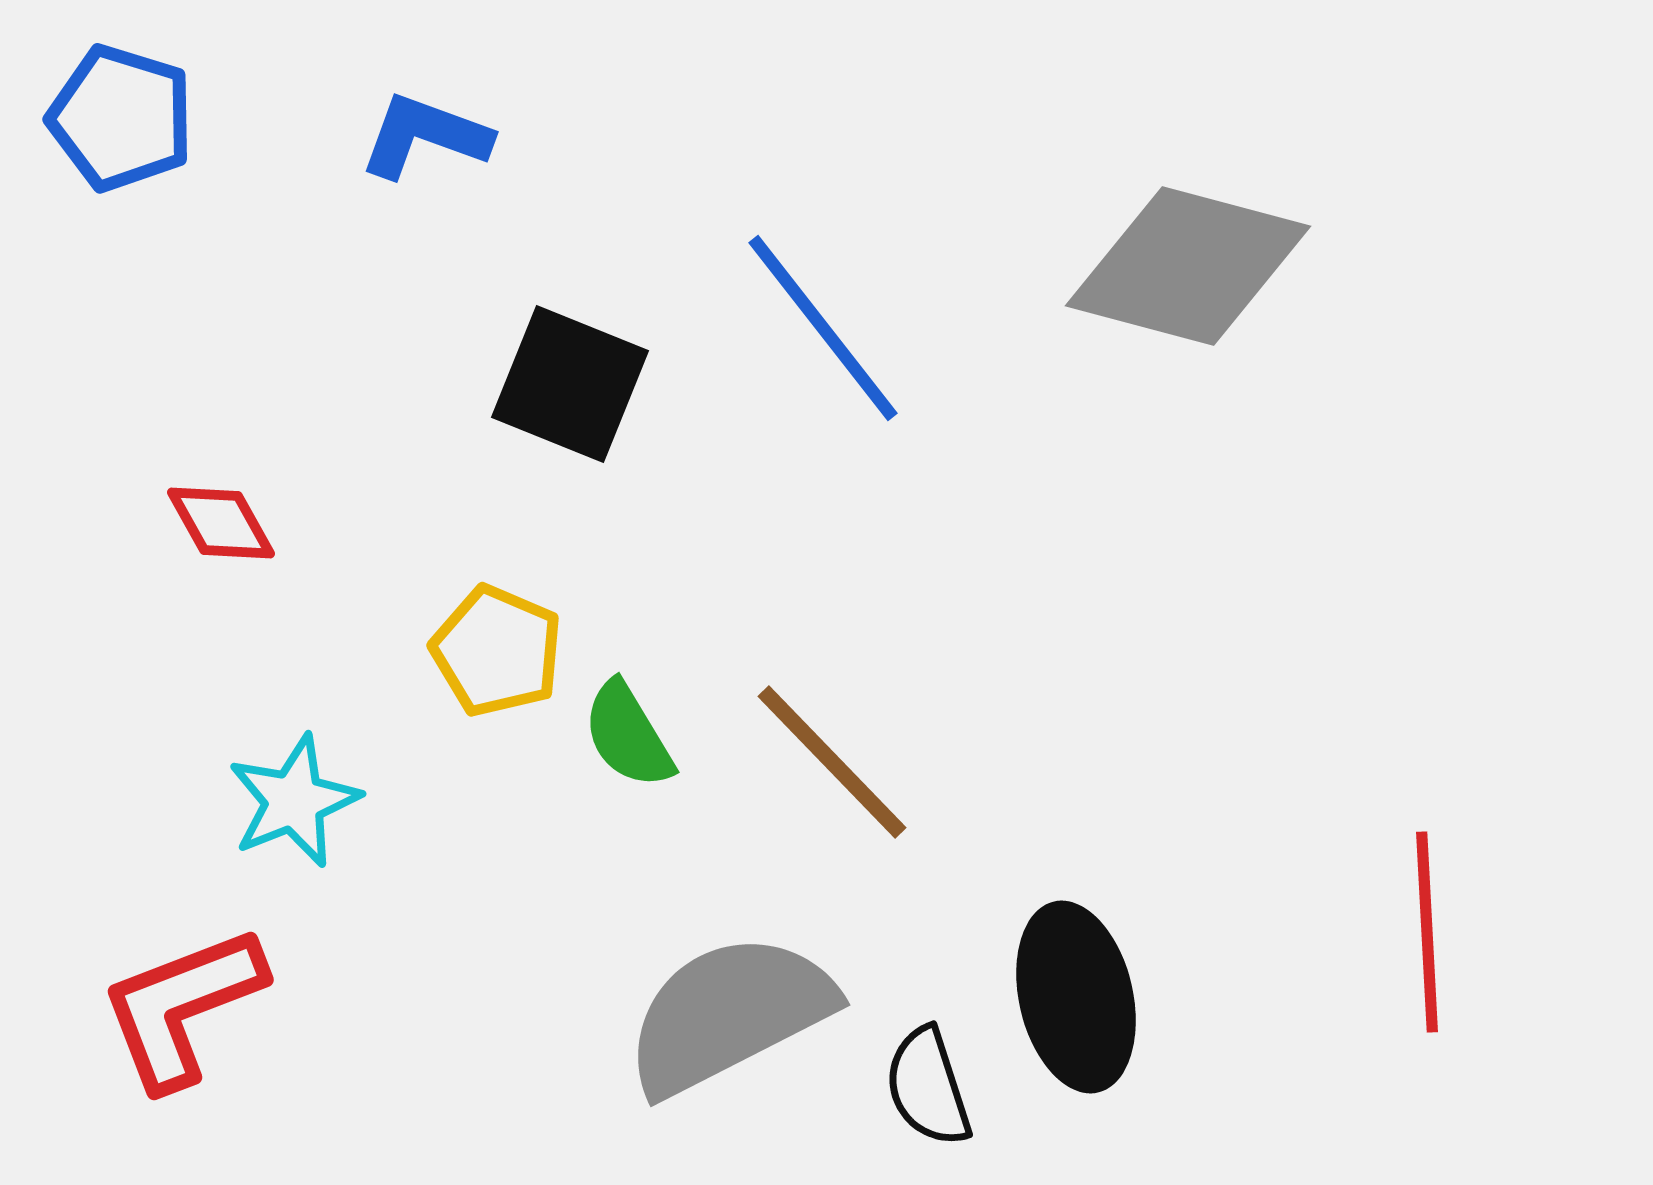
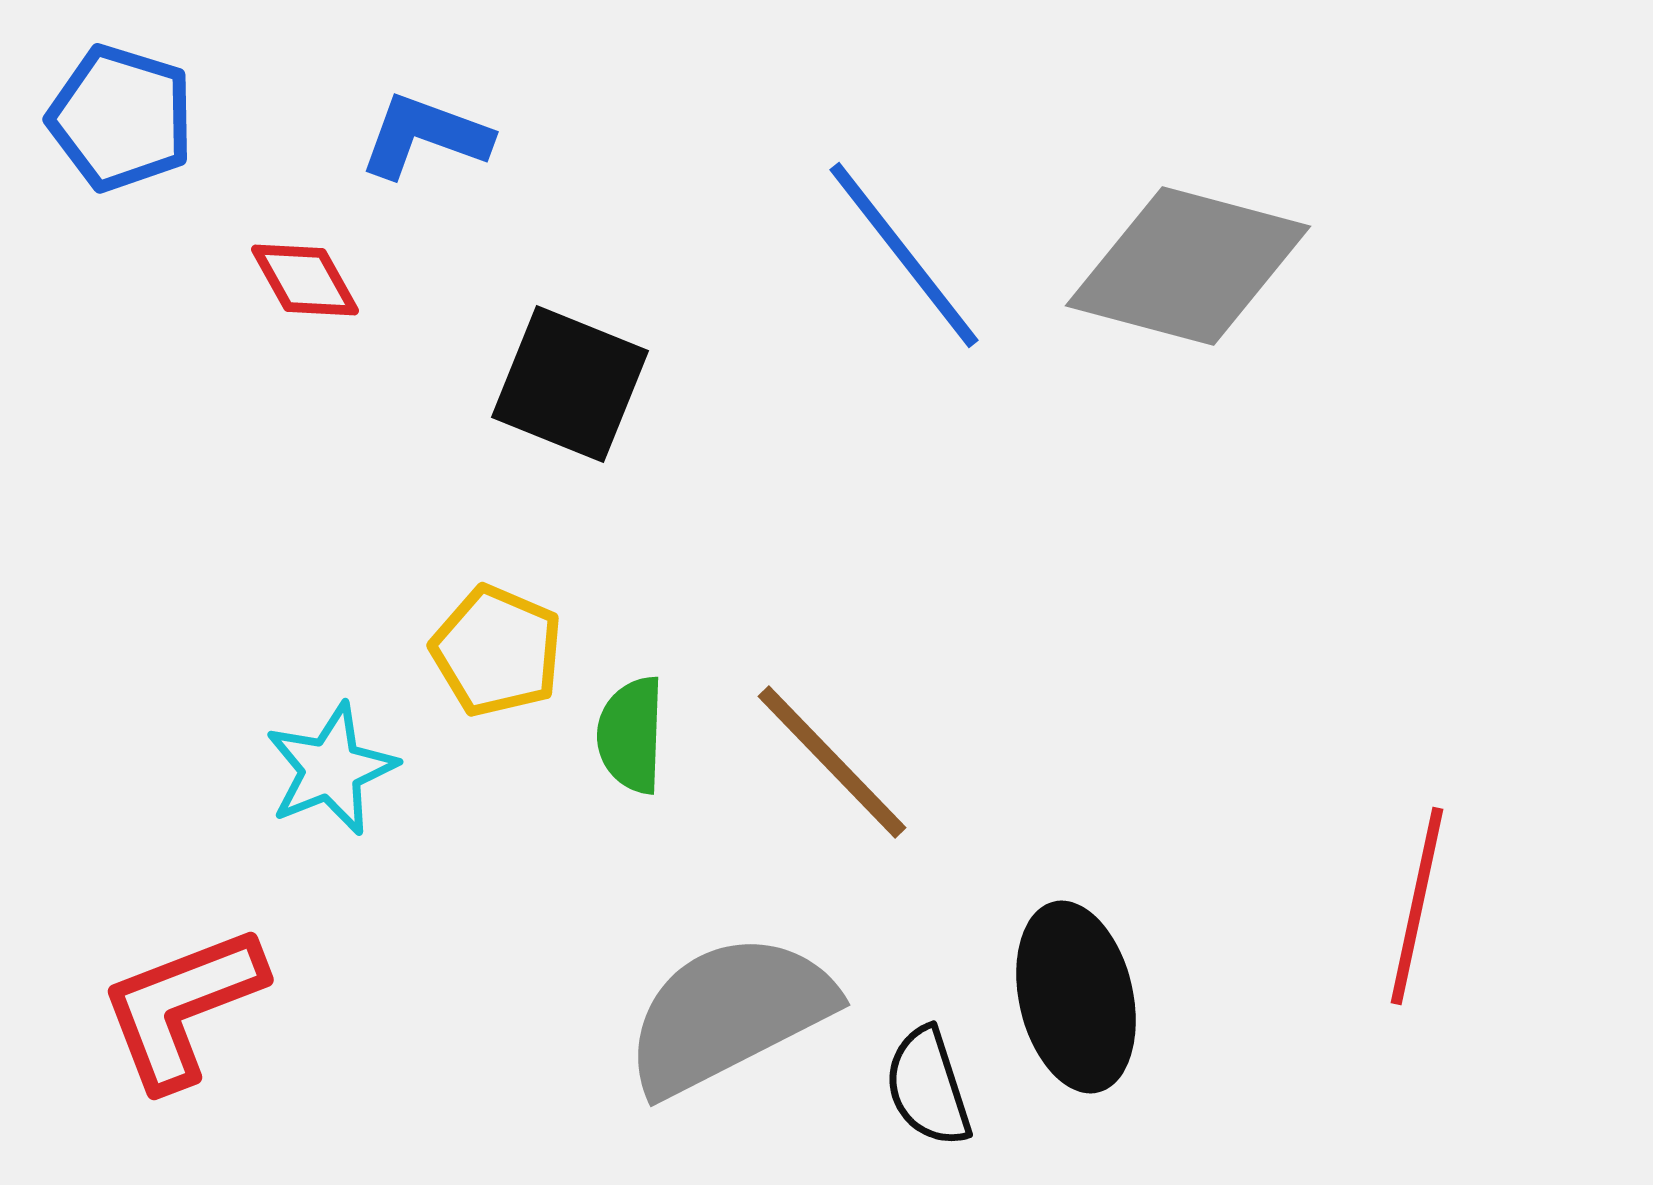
blue line: moved 81 px right, 73 px up
red diamond: moved 84 px right, 243 px up
green semicircle: moved 3 px right; rotated 33 degrees clockwise
cyan star: moved 37 px right, 32 px up
red line: moved 10 px left, 26 px up; rotated 15 degrees clockwise
